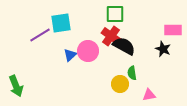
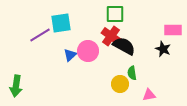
green arrow: rotated 30 degrees clockwise
